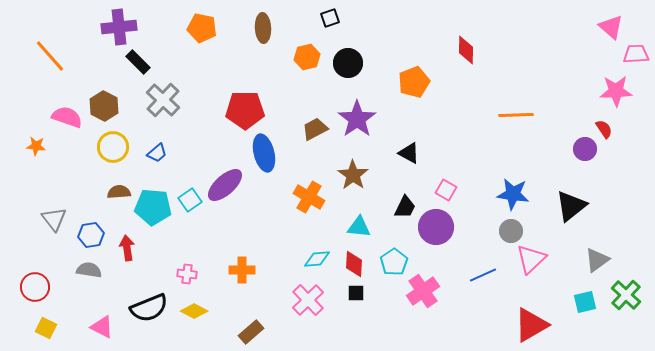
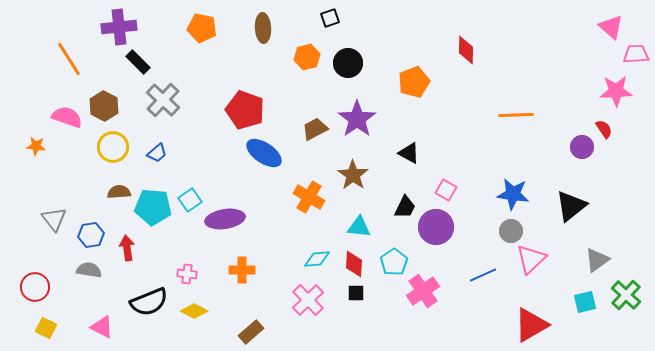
orange line at (50, 56): moved 19 px right, 3 px down; rotated 9 degrees clockwise
red pentagon at (245, 110): rotated 21 degrees clockwise
purple circle at (585, 149): moved 3 px left, 2 px up
blue ellipse at (264, 153): rotated 42 degrees counterclockwise
purple ellipse at (225, 185): moved 34 px down; rotated 33 degrees clockwise
black semicircle at (149, 308): moved 6 px up
